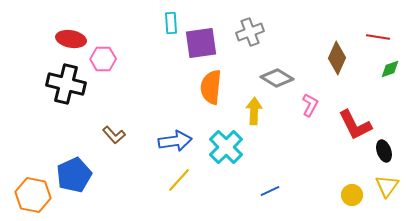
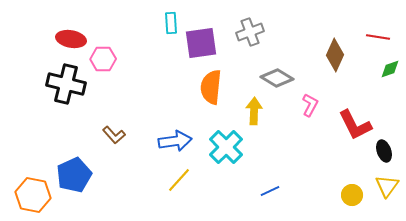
brown diamond: moved 2 px left, 3 px up
